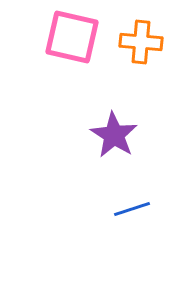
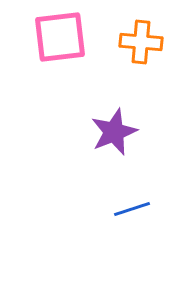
pink square: moved 12 px left; rotated 20 degrees counterclockwise
purple star: moved 3 px up; rotated 18 degrees clockwise
